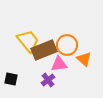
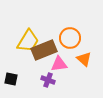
yellow trapezoid: rotated 70 degrees clockwise
orange circle: moved 3 px right, 7 px up
purple cross: rotated 32 degrees counterclockwise
